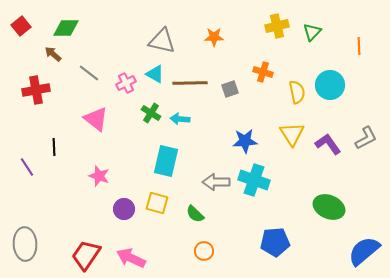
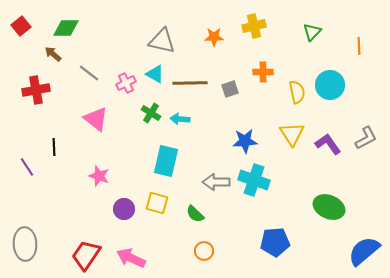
yellow cross: moved 23 px left
orange cross: rotated 18 degrees counterclockwise
